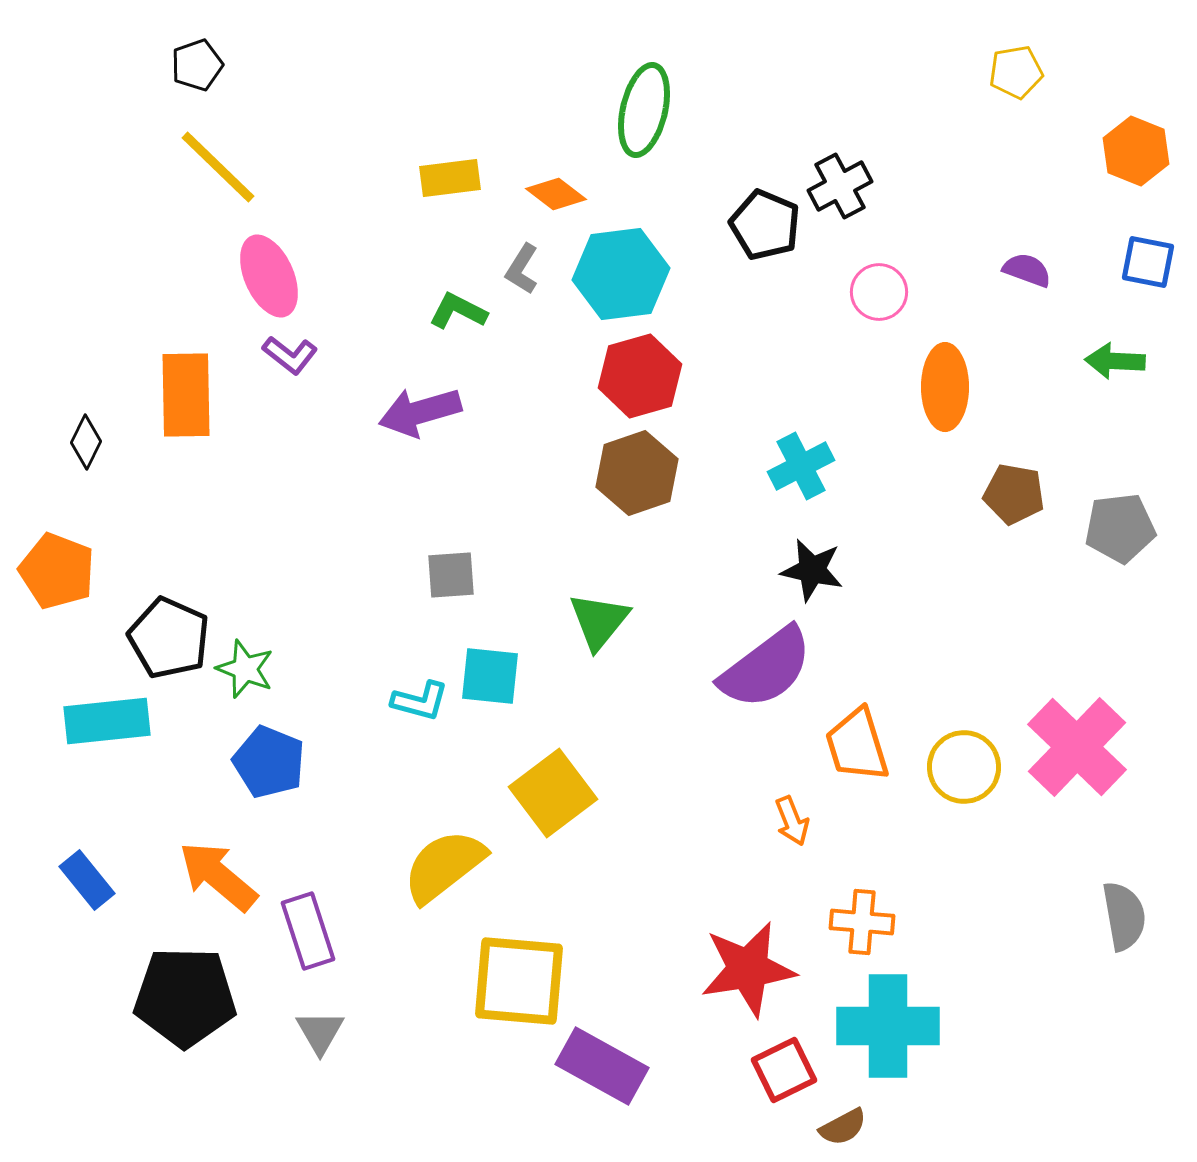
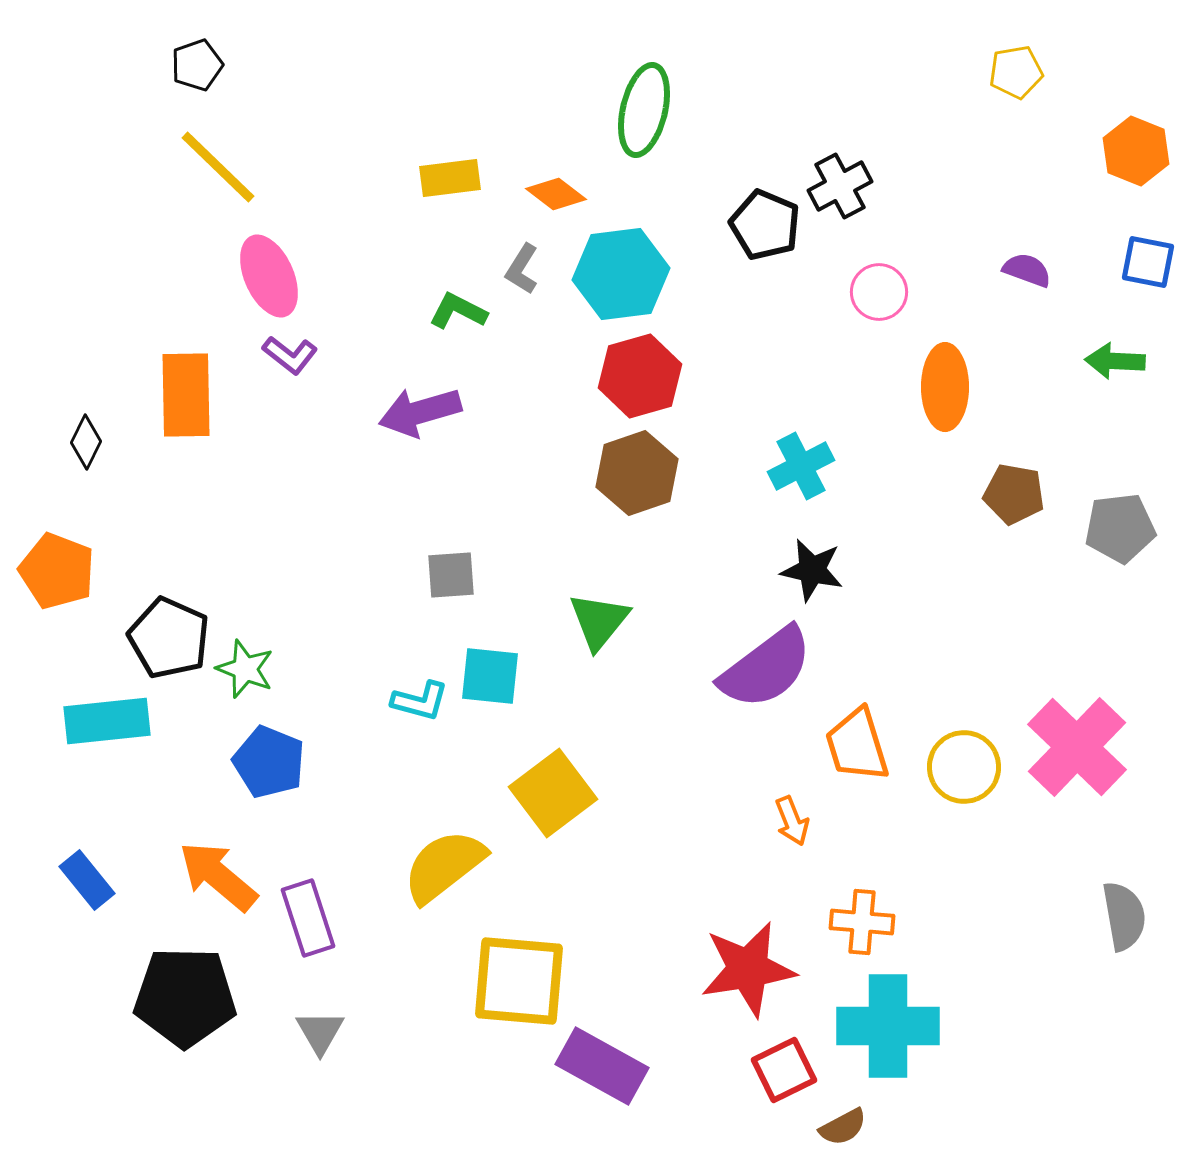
purple rectangle at (308, 931): moved 13 px up
